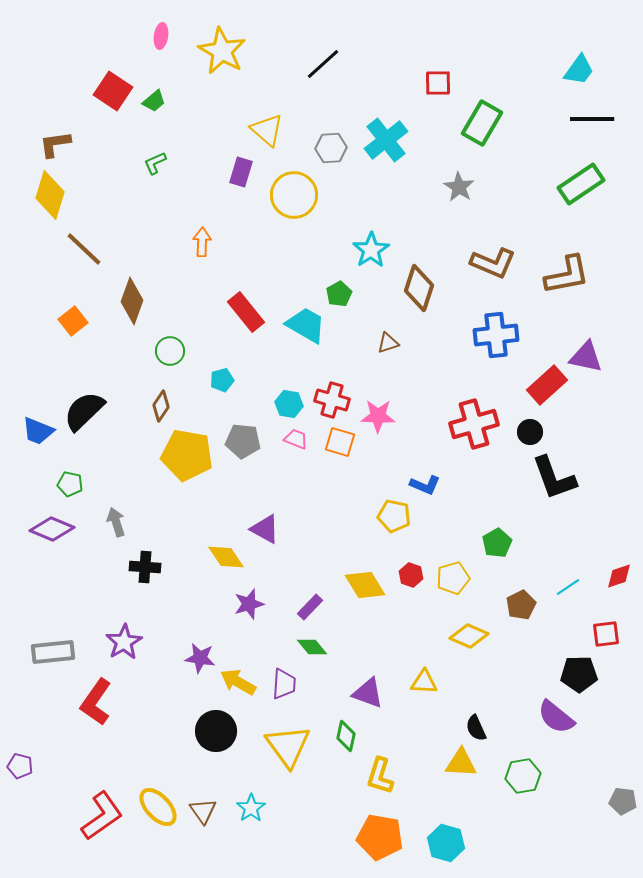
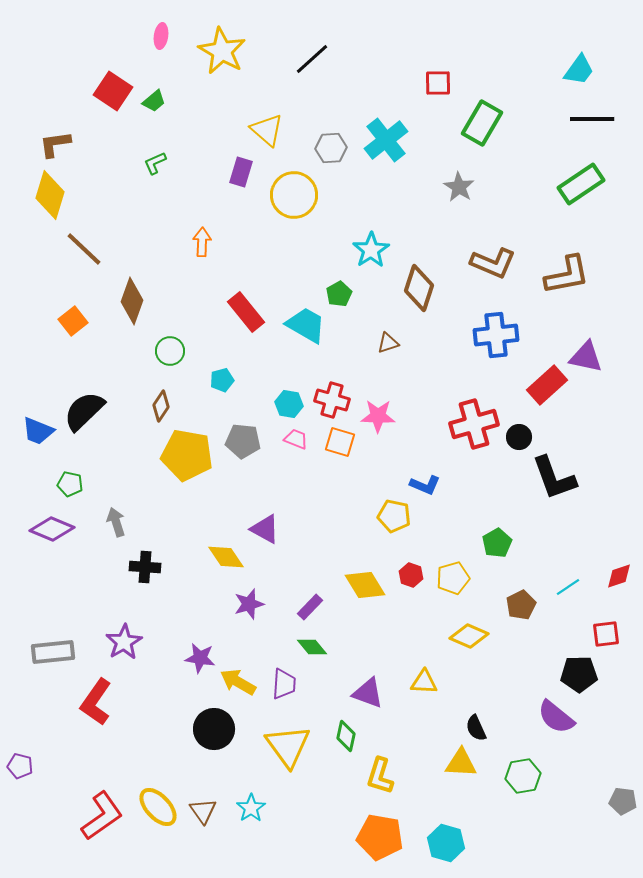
black line at (323, 64): moved 11 px left, 5 px up
black circle at (530, 432): moved 11 px left, 5 px down
black circle at (216, 731): moved 2 px left, 2 px up
